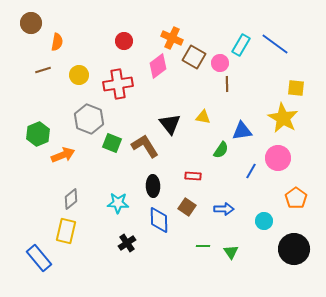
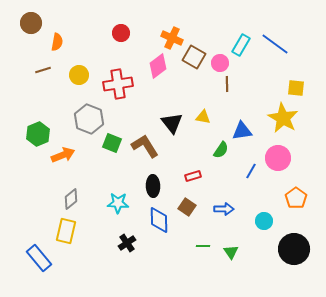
red circle at (124, 41): moved 3 px left, 8 px up
black triangle at (170, 124): moved 2 px right, 1 px up
red rectangle at (193, 176): rotated 21 degrees counterclockwise
